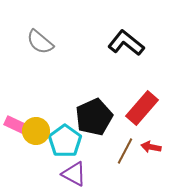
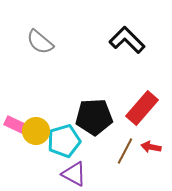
black L-shape: moved 1 px right, 3 px up; rotated 6 degrees clockwise
black pentagon: rotated 21 degrees clockwise
cyan pentagon: moved 1 px left; rotated 20 degrees clockwise
